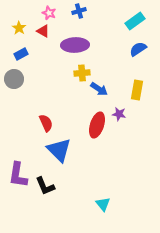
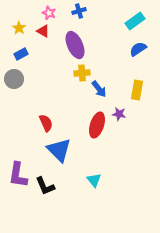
purple ellipse: rotated 68 degrees clockwise
blue arrow: rotated 18 degrees clockwise
cyan triangle: moved 9 px left, 24 px up
